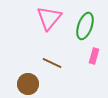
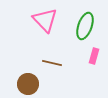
pink triangle: moved 4 px left, 2 px down; rotated 24 degrees counterclockwise
brown line: rotated 12 degrees counterclockwise
